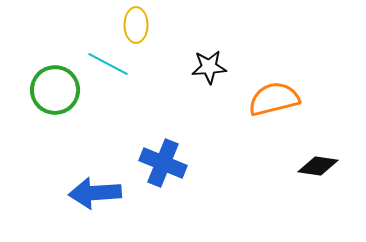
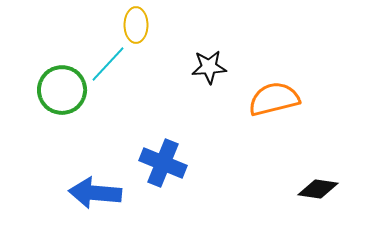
cyan line: rotated 75 degrees counterclockwise
green circle: moved 7 px right
black diamond: moved 23 px down
blue arrow: rotated 9 degrees clockwise
